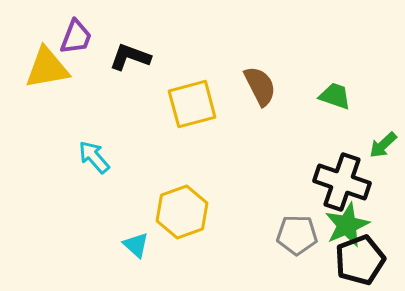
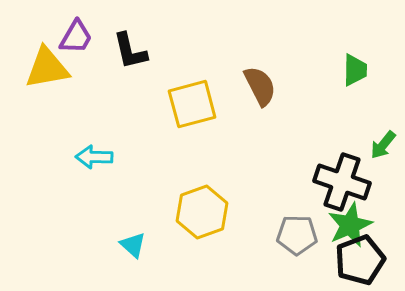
purple trapezoid: rotated 9 degrees clockwise
black L-shape: moved 6 px up; rotated 123 degrees counterclockwise
green trapezoid: moved 20 px right, 26 px up; rotated 72 degrees clockwise
green arrow: rotated 8 degrees counterclockwise
cyan arrow: rotated 48 degrees counterclockwise
yellow hexagon: moved 20 px right
green star: moved 3 px right
cyan triangle: moved 3 px left
